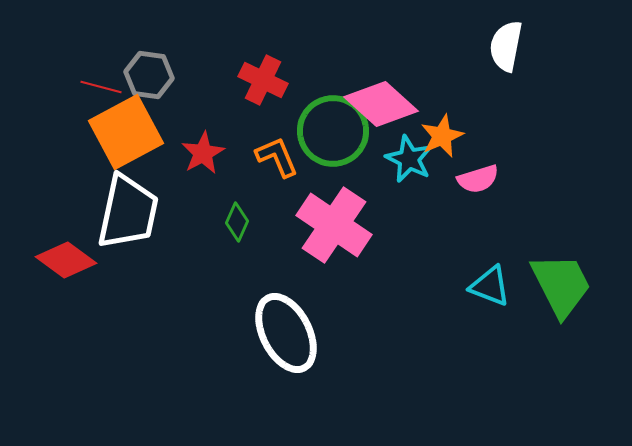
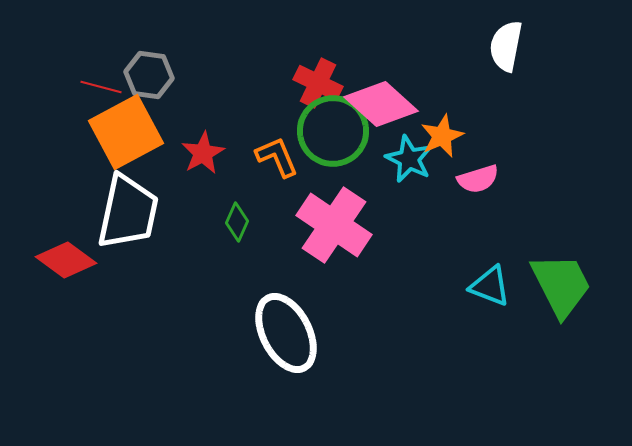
red cross: moved 55 px right, 3 px down
